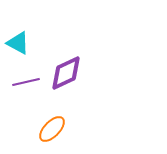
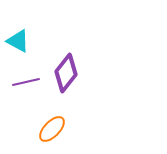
cyan triangle: moved 2 px up
purple diamond: rotated 27 degrees counterclockwise
